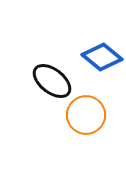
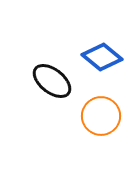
orange circle: moved 15 px right, 1 px down
